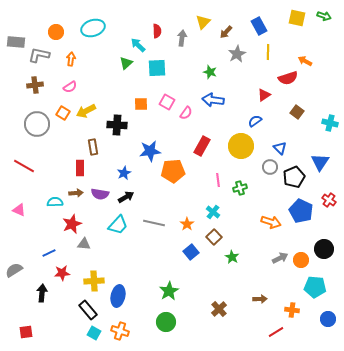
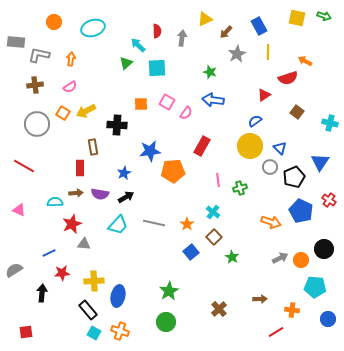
yellow triangle at (203, 22): moved 2 px right, 3 px up; rotated 21 degrees clockwise
orange circle at (56, 32): moved 2 px left, 10 px up
yellow circle at (241, 146): moved 9 px right
